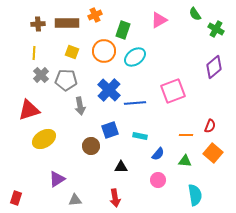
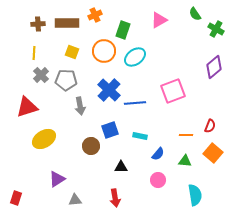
red triangle: moved 2 px left, 3 px up
